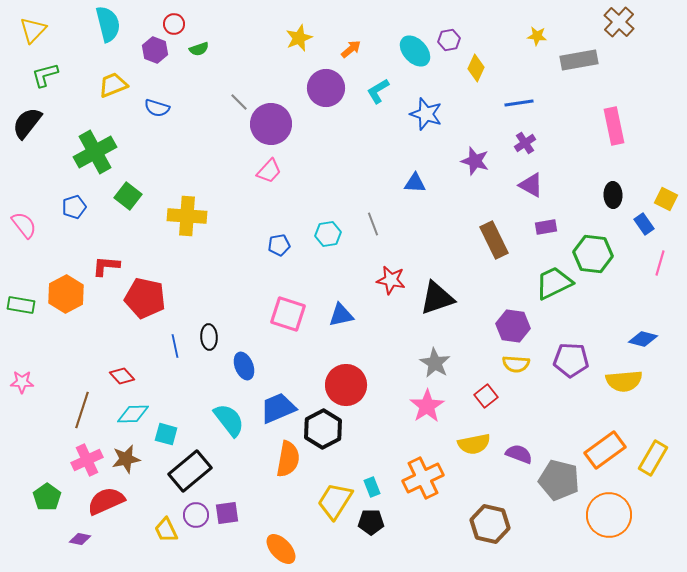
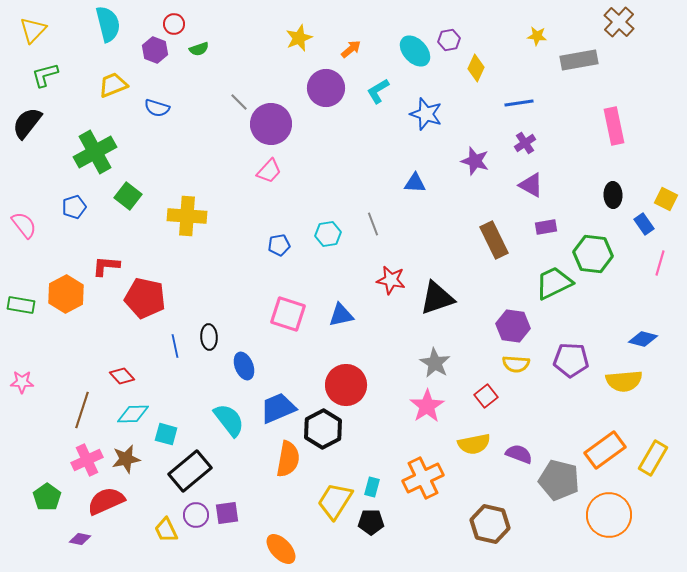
cyan rectangle at (372, 487): rotated 36 degrees clockwise
